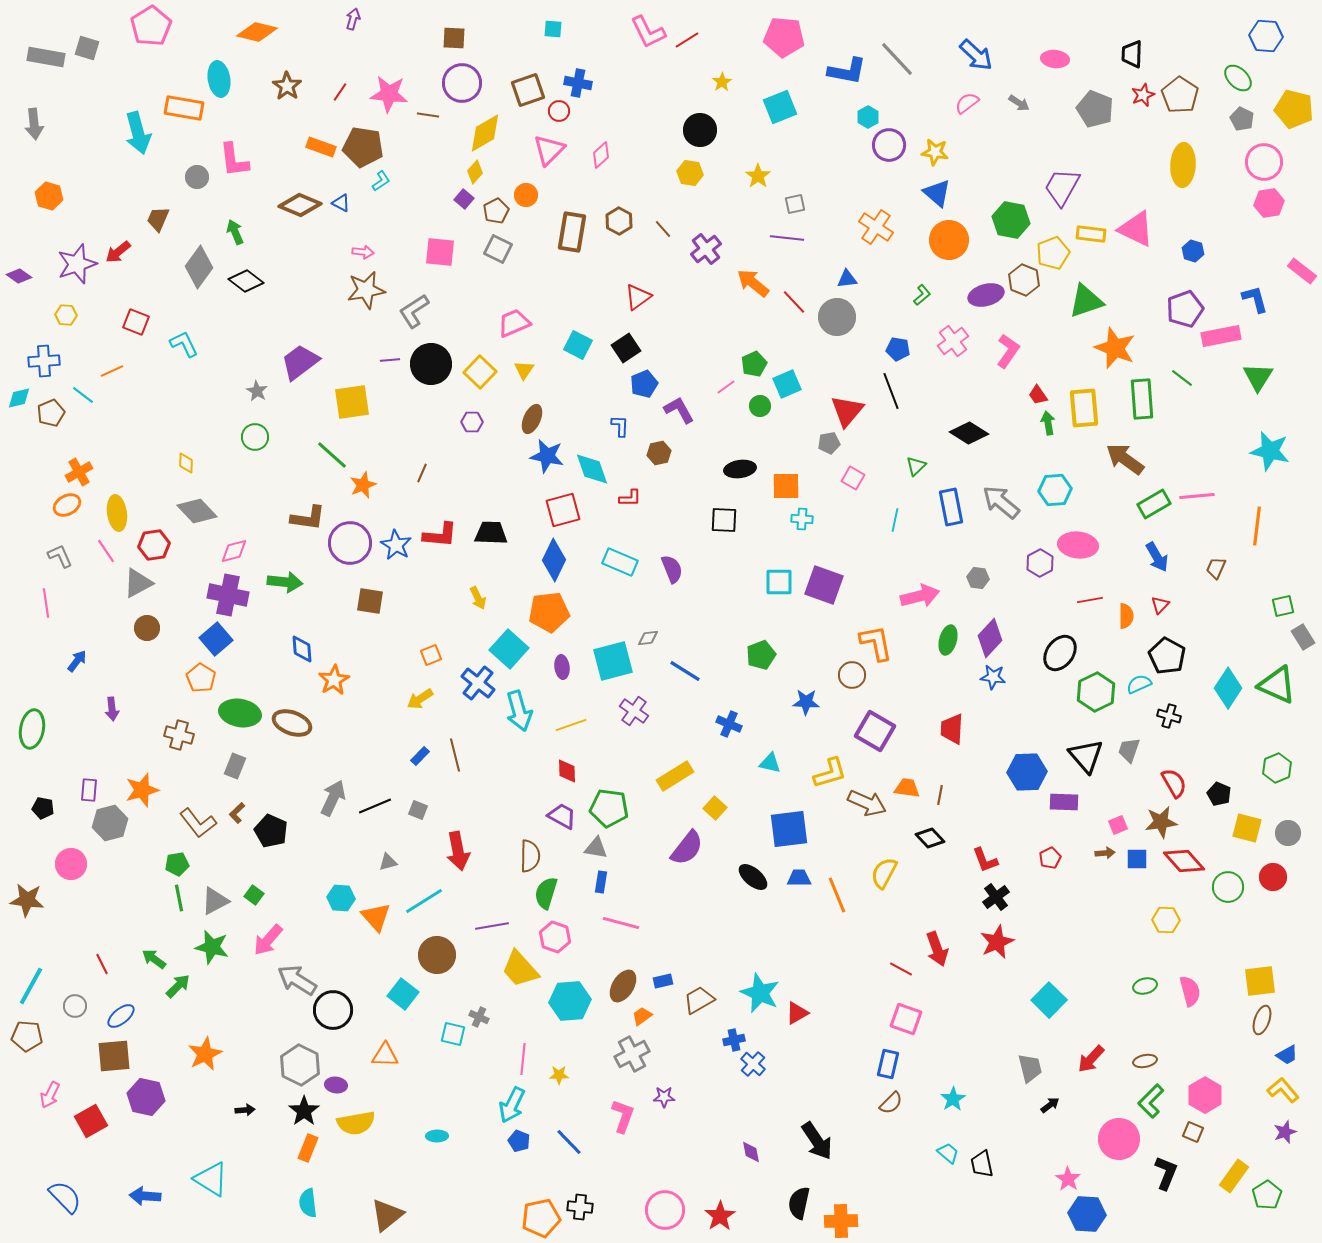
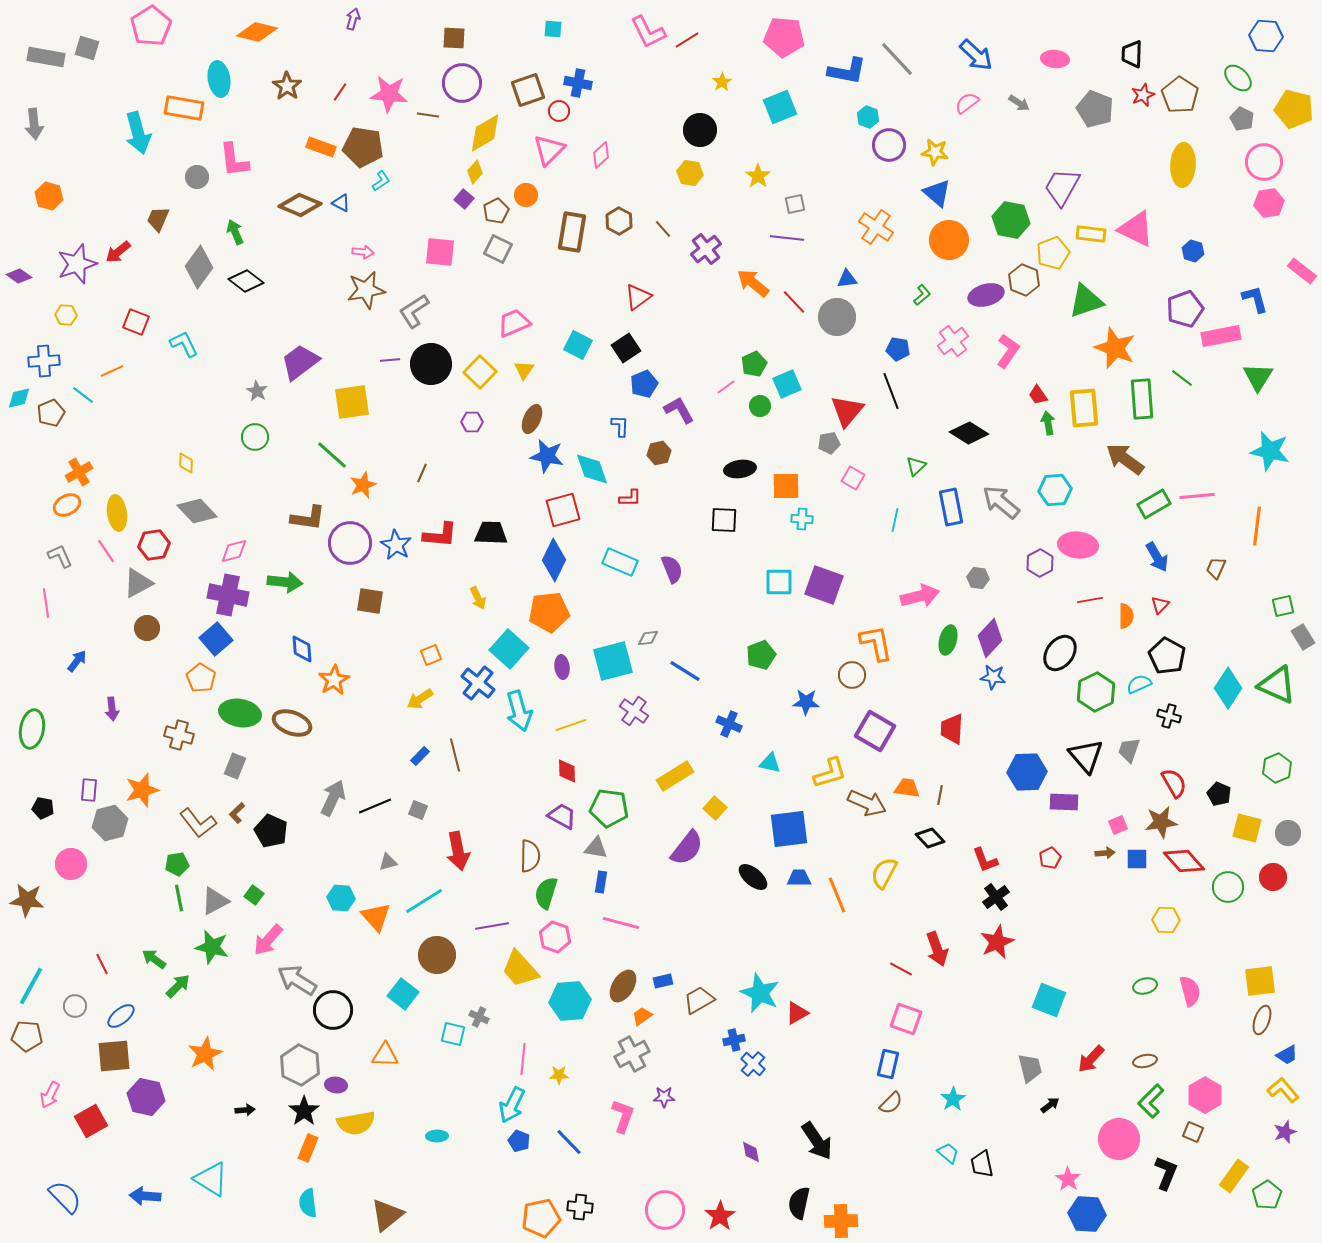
cyan hexagon at (868, 117): rotated 10 degrees counterclockwise
cyan square at (1049, 1000): rotated 24 degrees counterclockwise
